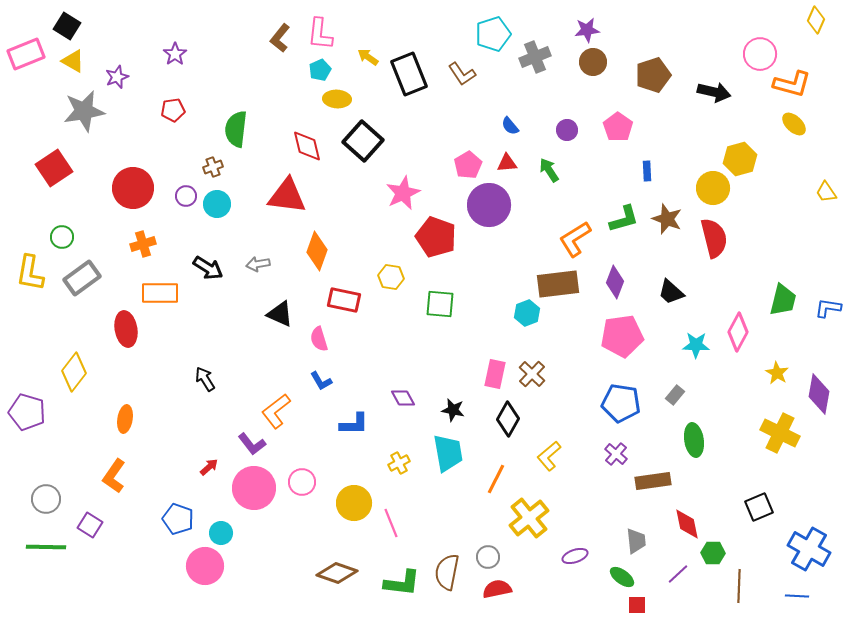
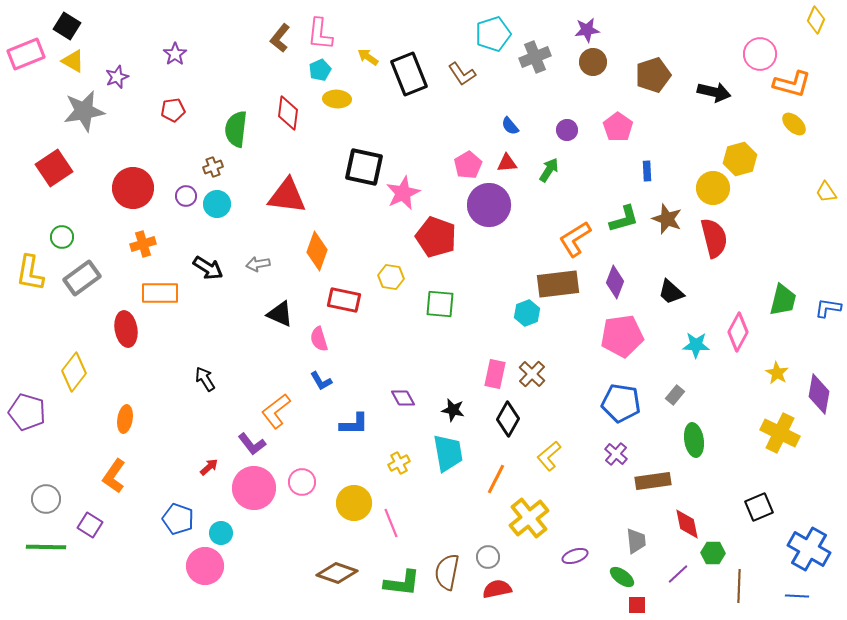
black square at (363, 141): moved 1 px right, 26 px down; rotated 30 degrees counterclockwise
red diamond at (307, 146): moved 19 px left, 33 px up; rotated 20 degrees clockwise
green arrow at (549, 170): rotated 65 degrees clockwise
